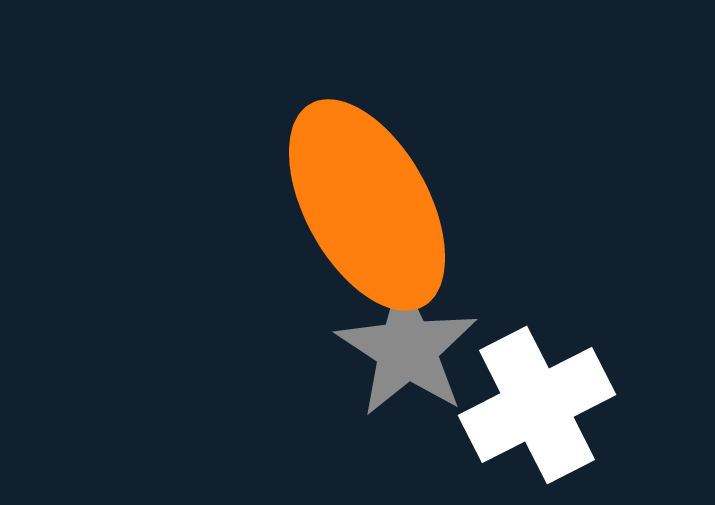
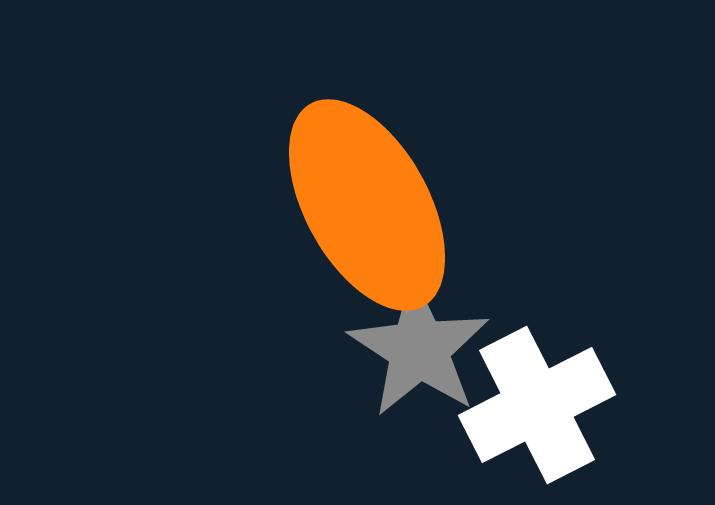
gray star: moved 12 px right
